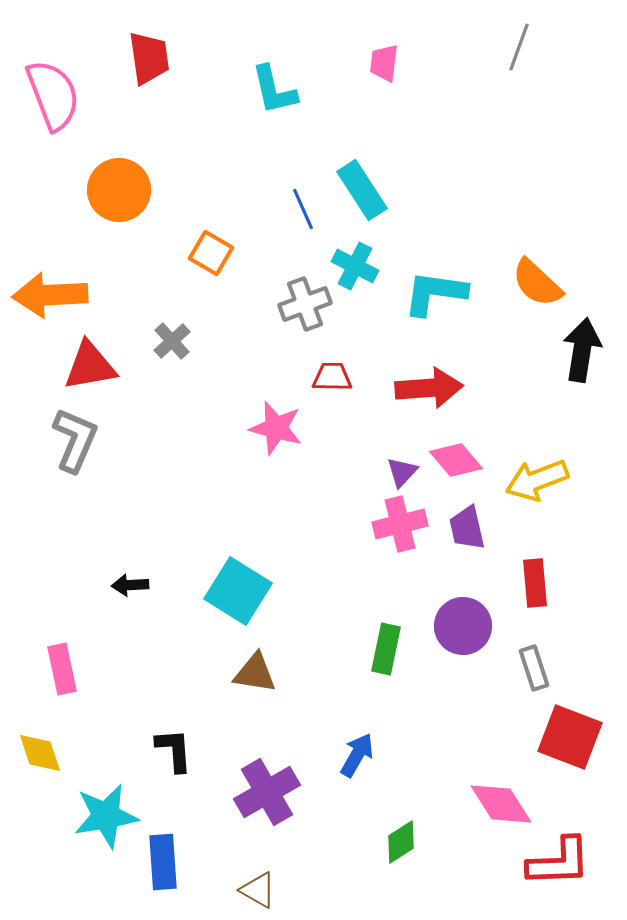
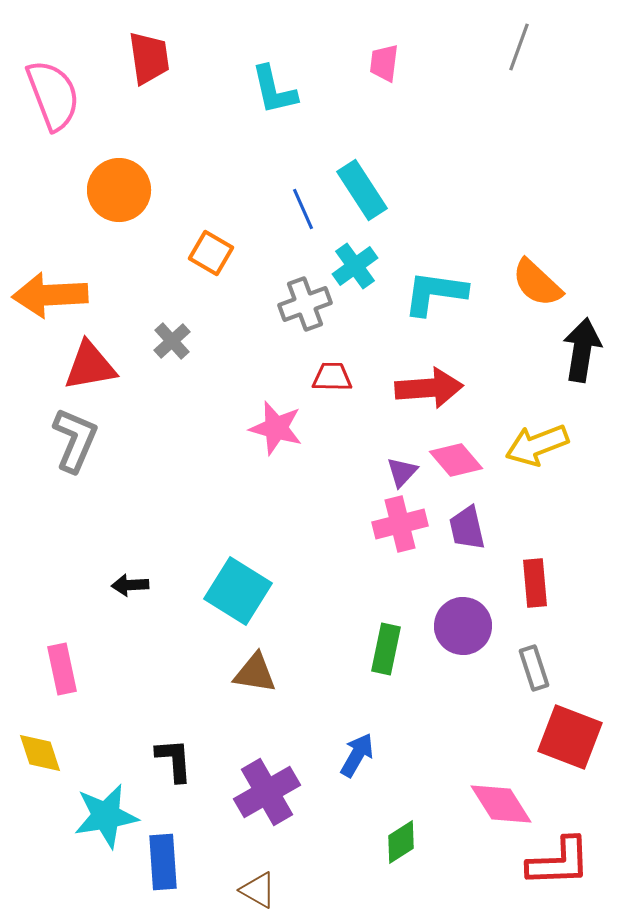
cyan cross at (355, 266): rotated 27 degrees clockwise
yellow arrow at (537, 480): moved 35 px up
black L-shape at (174, 750): moved 10 px down
